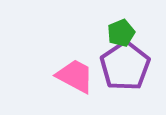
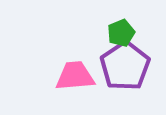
pink trapezoid: rotated 33 degrees counterclockwise
